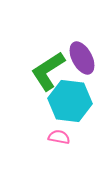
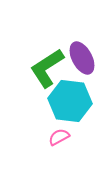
green L-shape: moved 1 px left, 3 px up
pink semicircle: rotated 40 degrees counterclockwise
